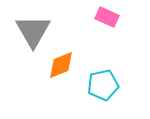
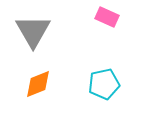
orange diamond: moved 23 px left, 19 px down
cyan pentagon: moved 1 px right, 1 px up
